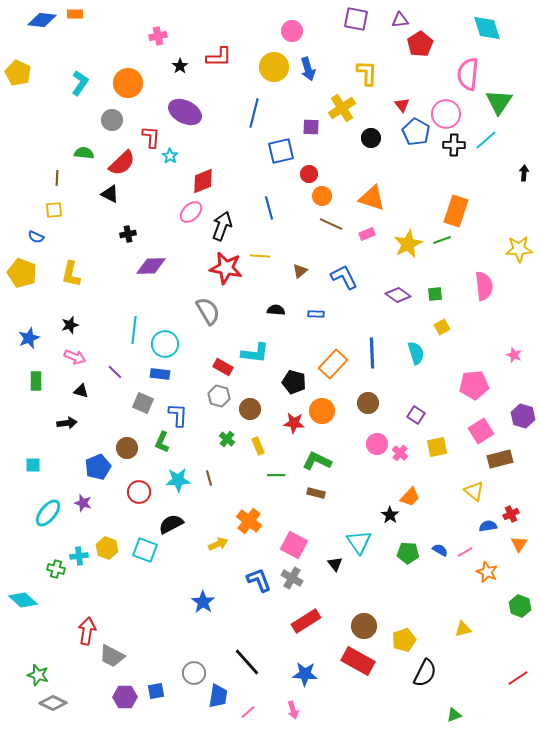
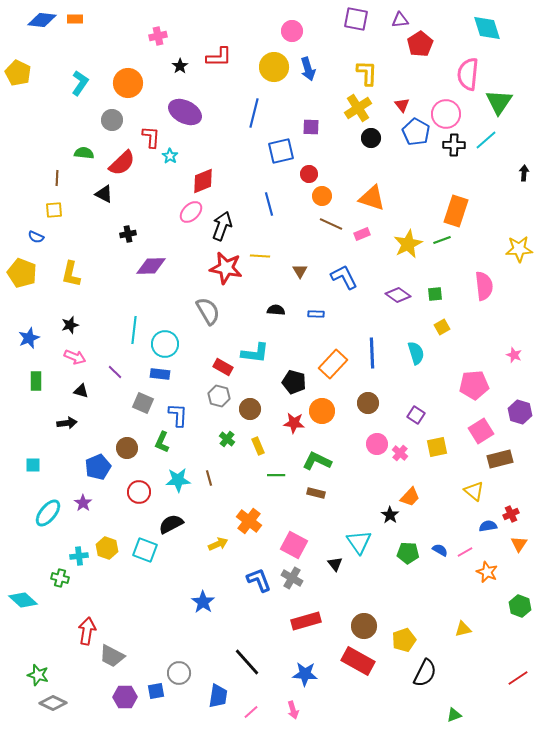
orange rectangle at (75, 14): moved 5 px down
yellow cross at (342, 108): moved 16 px right
black triangle at (110, 194): moved 6 px left
blue line at (269, 208): moved 4 px up
pink rectangle at (367, 234): moved 5 px left
brown triangle at (300, 271): rotated 21 degrees counterclockwise
purple hexagon at (523, 416): moved 3 px left, 4 px up
purple star at (83, 503): rotated 18 degrees clockwise
green cross at (56, 569): moved 4 px right, 9 px down
red rectangle at (306, 621): rotated 16 degrees clockwise
gray circle at (194, 673): moved 15 px left
pink line at (248, 712): moved 3 px right
